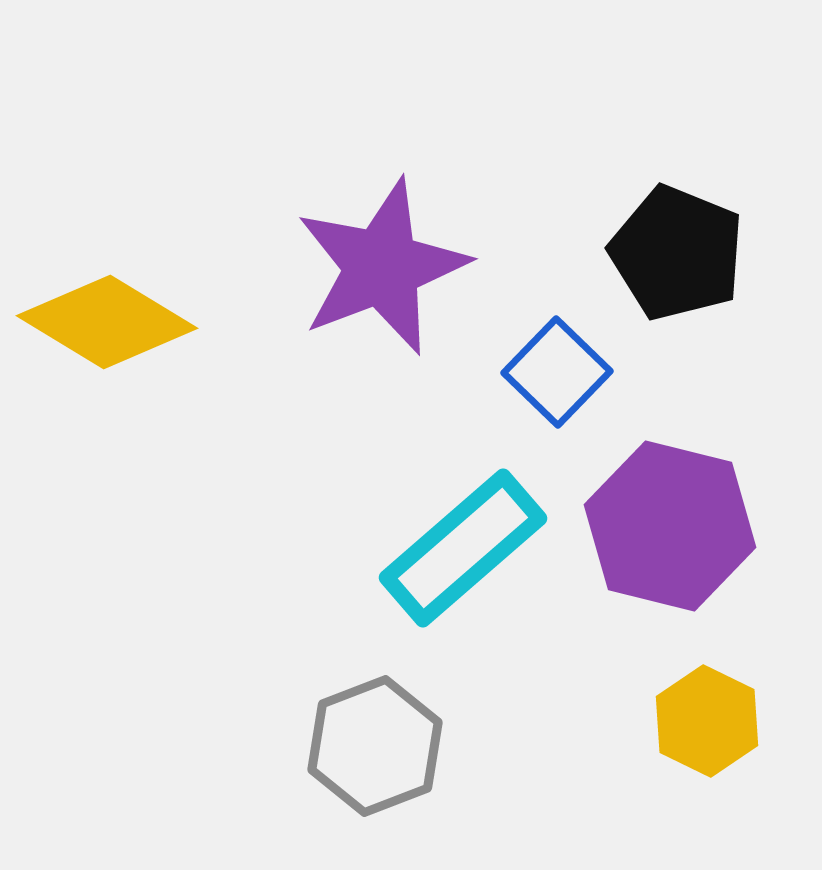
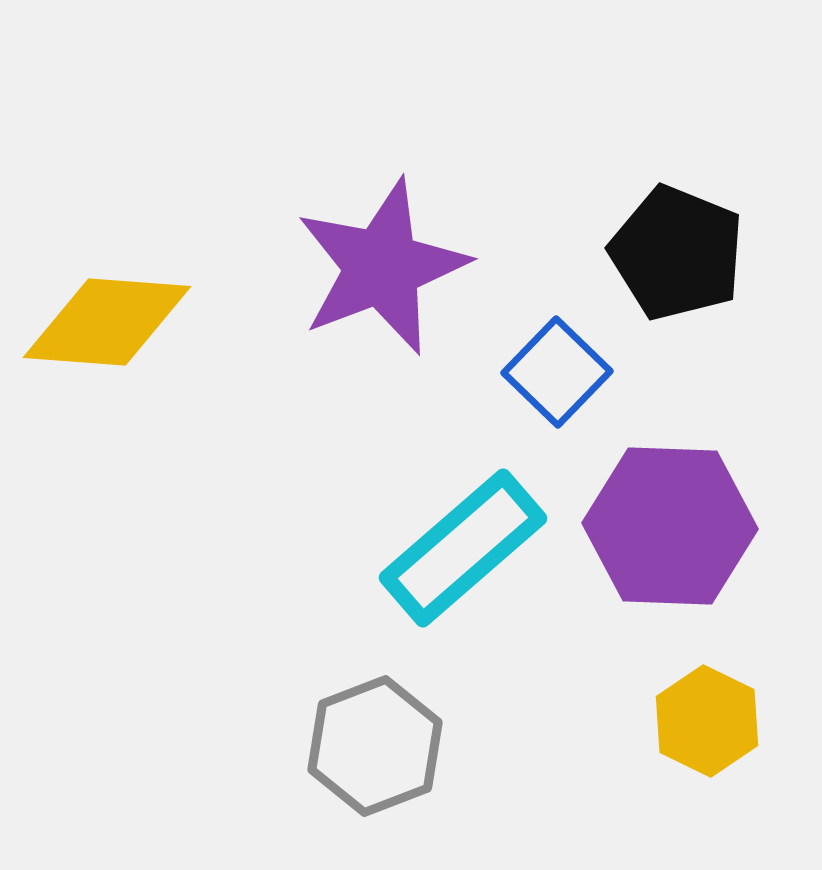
yellow diamond: rotated 27 degrees counterclockwise
purple hexagon: rotated 12 degrees counterclockwise
